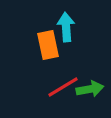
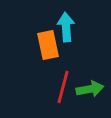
red line: rotated 44 degrees counterclockwise
